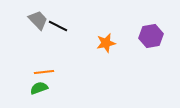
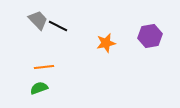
purple hexagon: moved 1 px left
orange line: moved 5 px up
